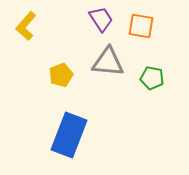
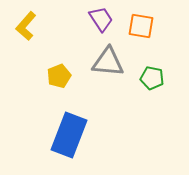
yellow pentagon: moved 2 px left, 1 px down
